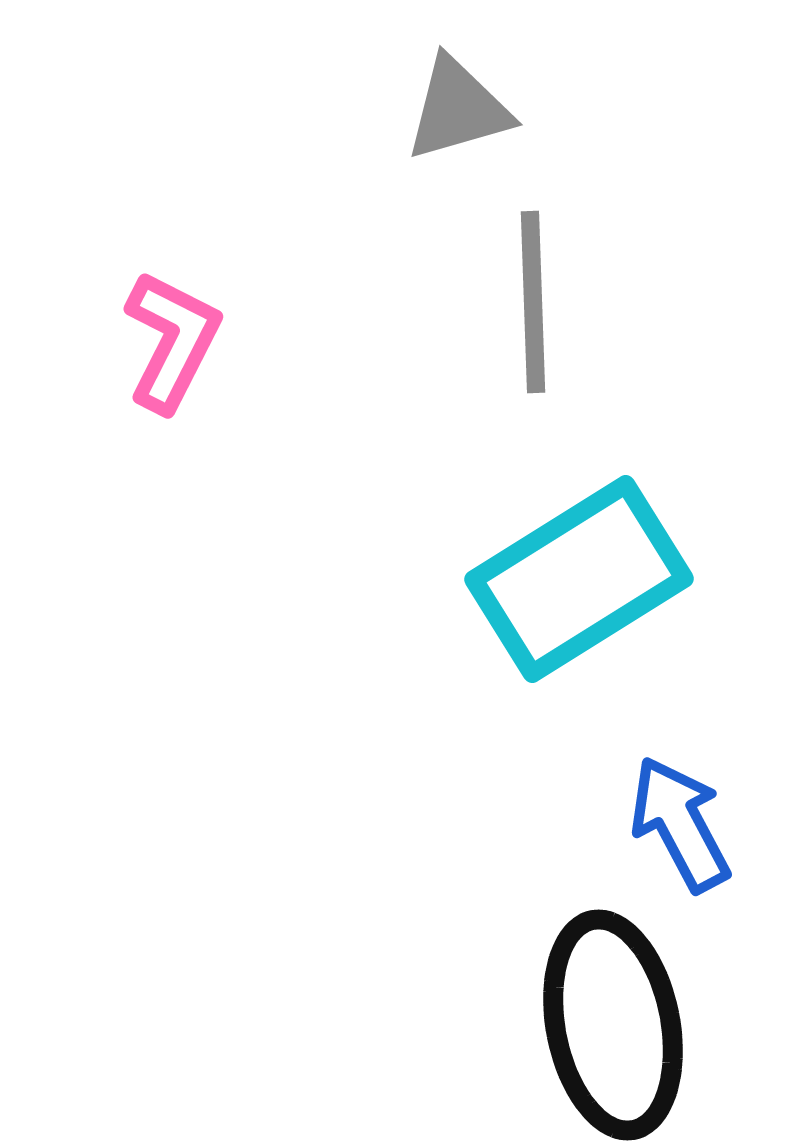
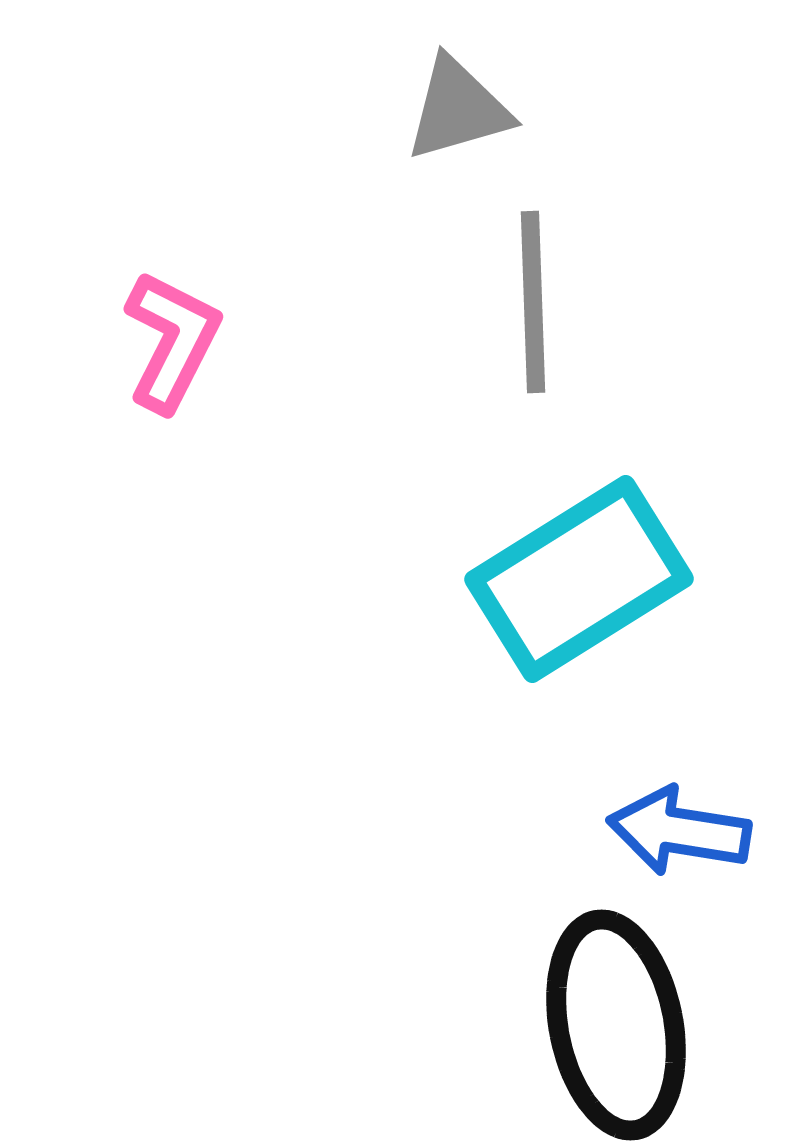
blue arrow: moved 1 px left, 7 px down; rotated 53 degrees counterclockwise
black ellipse: moved 3 px right
